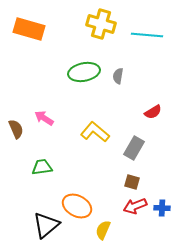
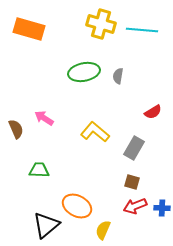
cyan line: moved 5 px left, 5 px up
green trapezoid: moved 3 px left, 3 px down; rotated 10 degrees clockwise
